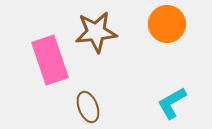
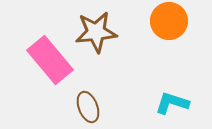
orange circle: moved 2 px right, 3 px up
pink rectangle: rotated 21 degrees counterclockwise
cyan L-shape: rotated 48 degrees clockwise
